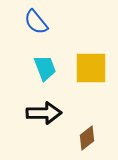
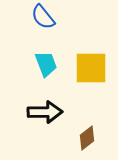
blue semicircle: moved 7 px right, 5 px up
cyan trapezoid: moved 1 px right, 4 px up
black arrow: moved 1 px right, 1 px up
